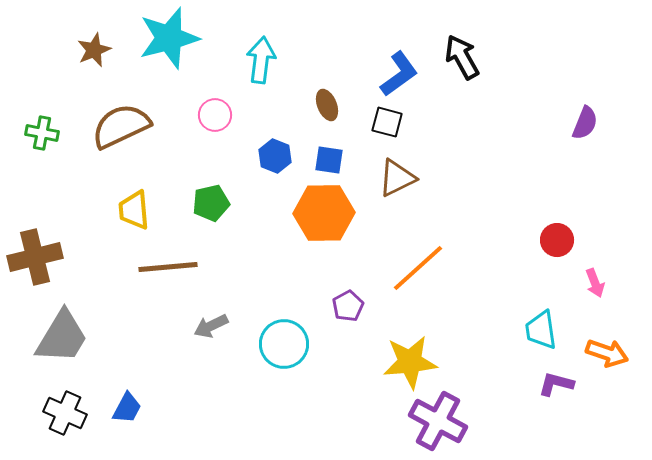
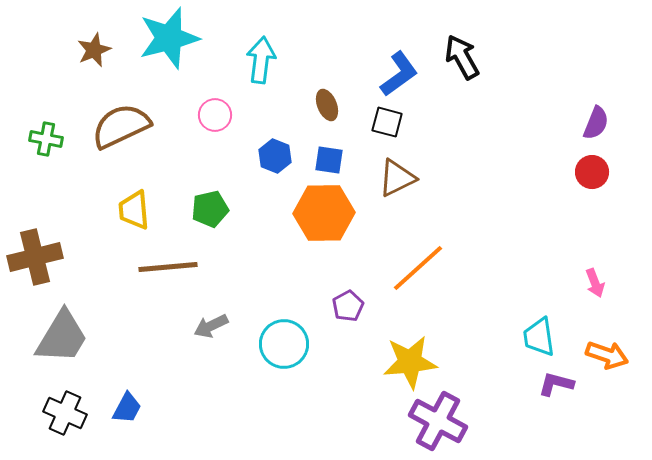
purple semicircle: moved 11 px right
green cross: moved 4 px right, 6 px down
green pentagon: moved 1 px left, 6 px down
red circle: moved 35 px right, 68 px up
cyan trapezoid: moved 2 px left, 7 px down
orange arrow: moved 2 px down
